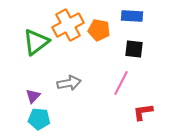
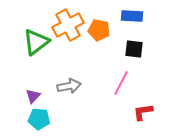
gray arrow: moved 3 px down
